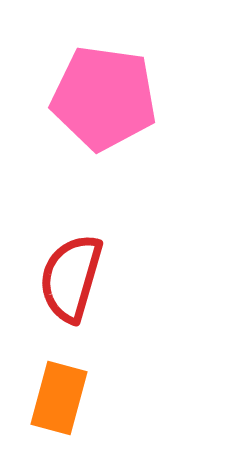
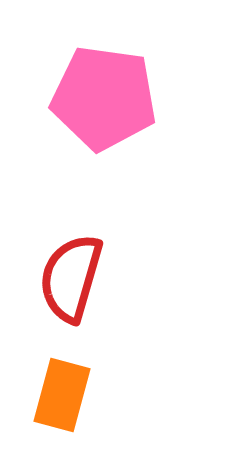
orange rectangle: moved 3 px right, 3 px up
